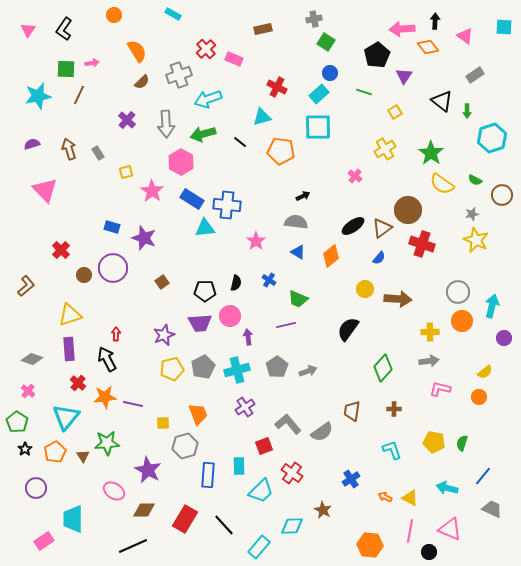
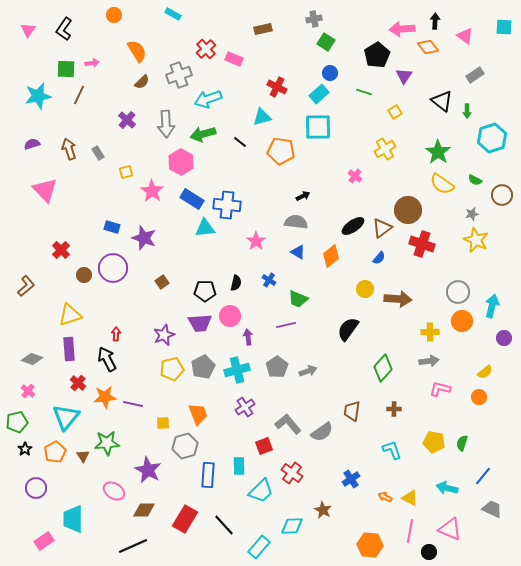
green star at (431, 153): moved 7 px right, 1 px up
green pentagon at (17, 422): rotated 25 degrees clockwise
